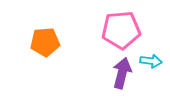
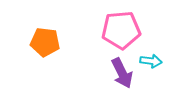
orange pentagon: rotated 12 degrees clockwise
purple arrow: rotated 140 degrees clockwise
